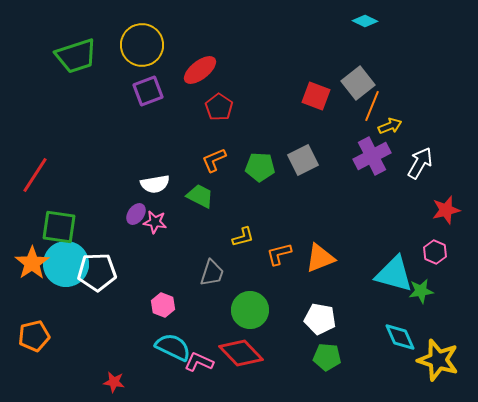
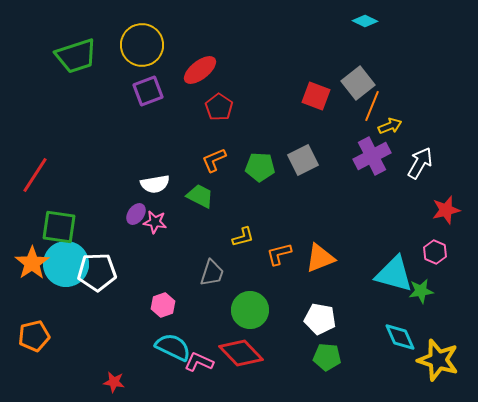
pink hexagon at (163, 305): rotated 20 degrees clockwise
